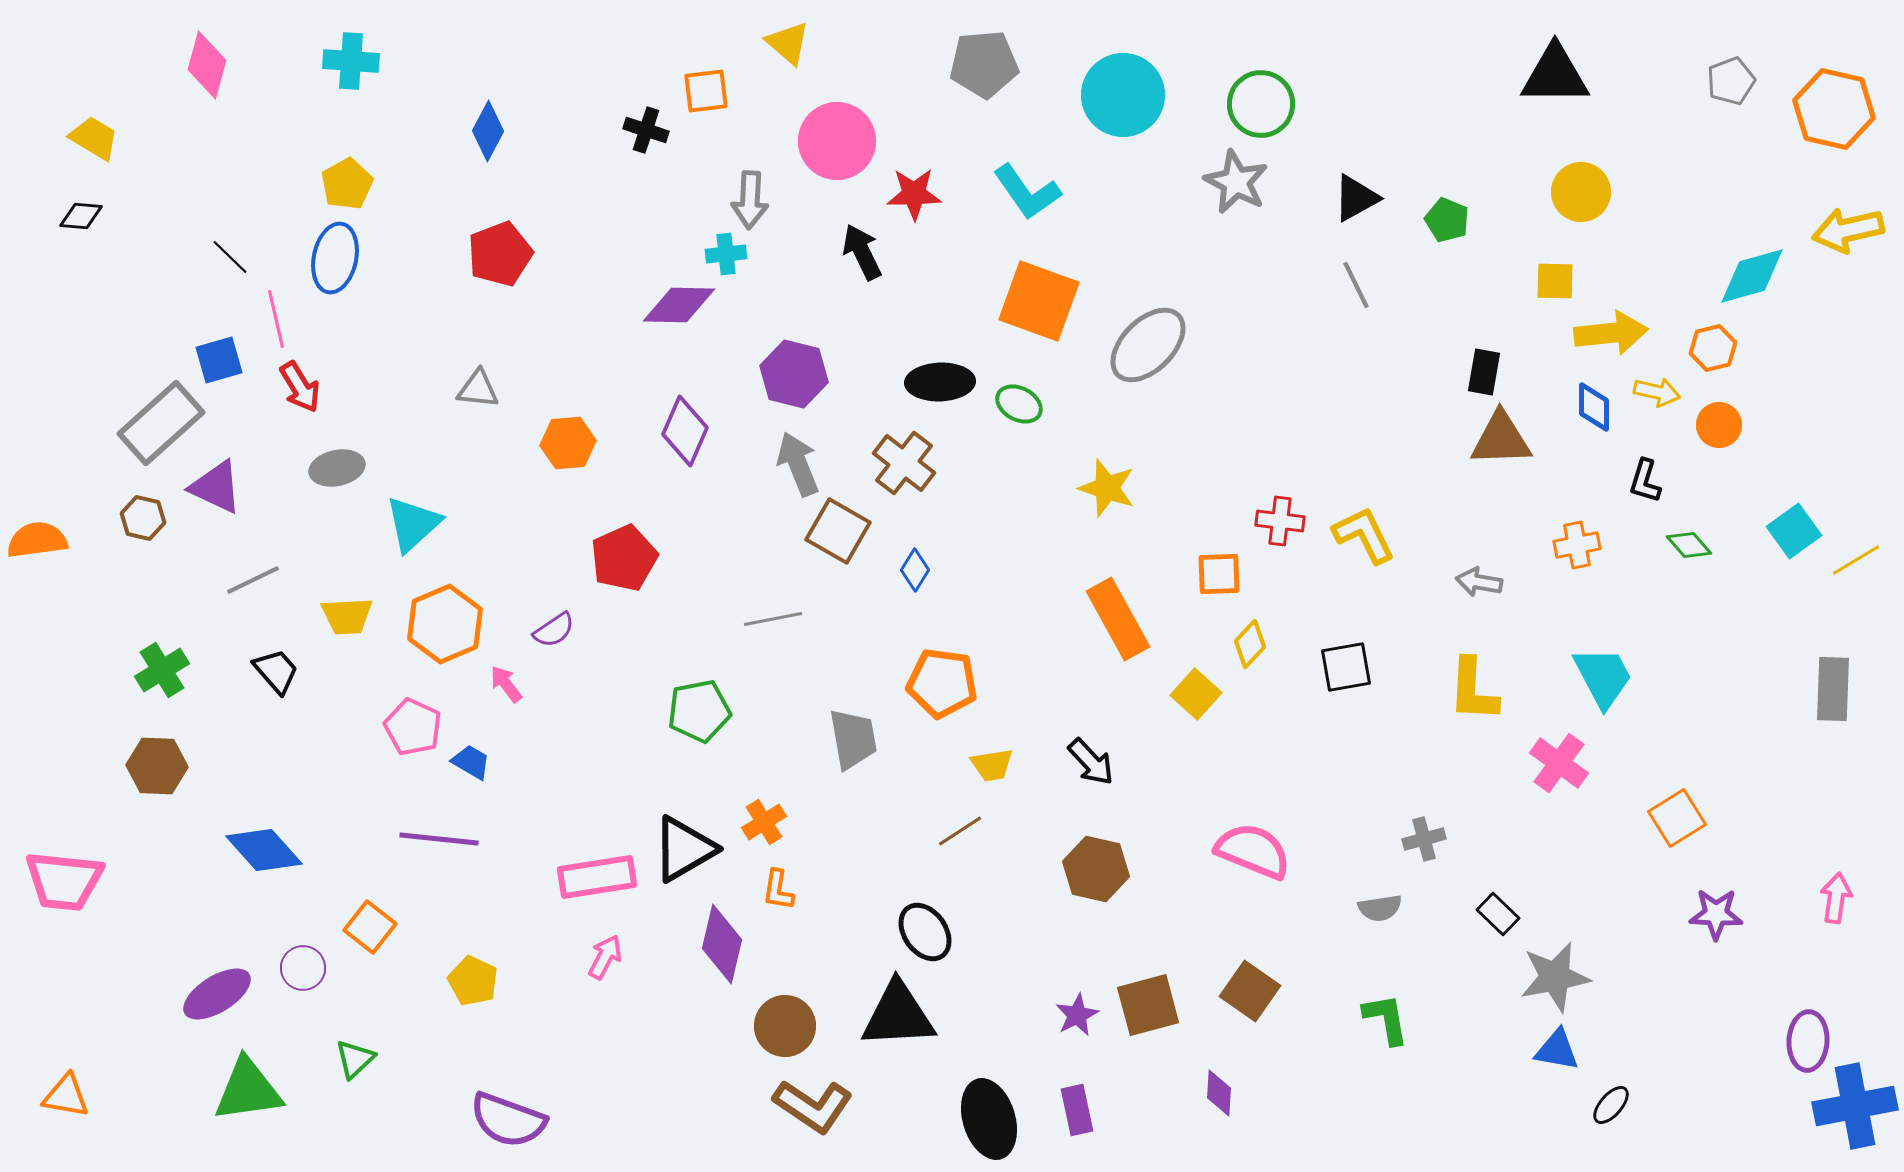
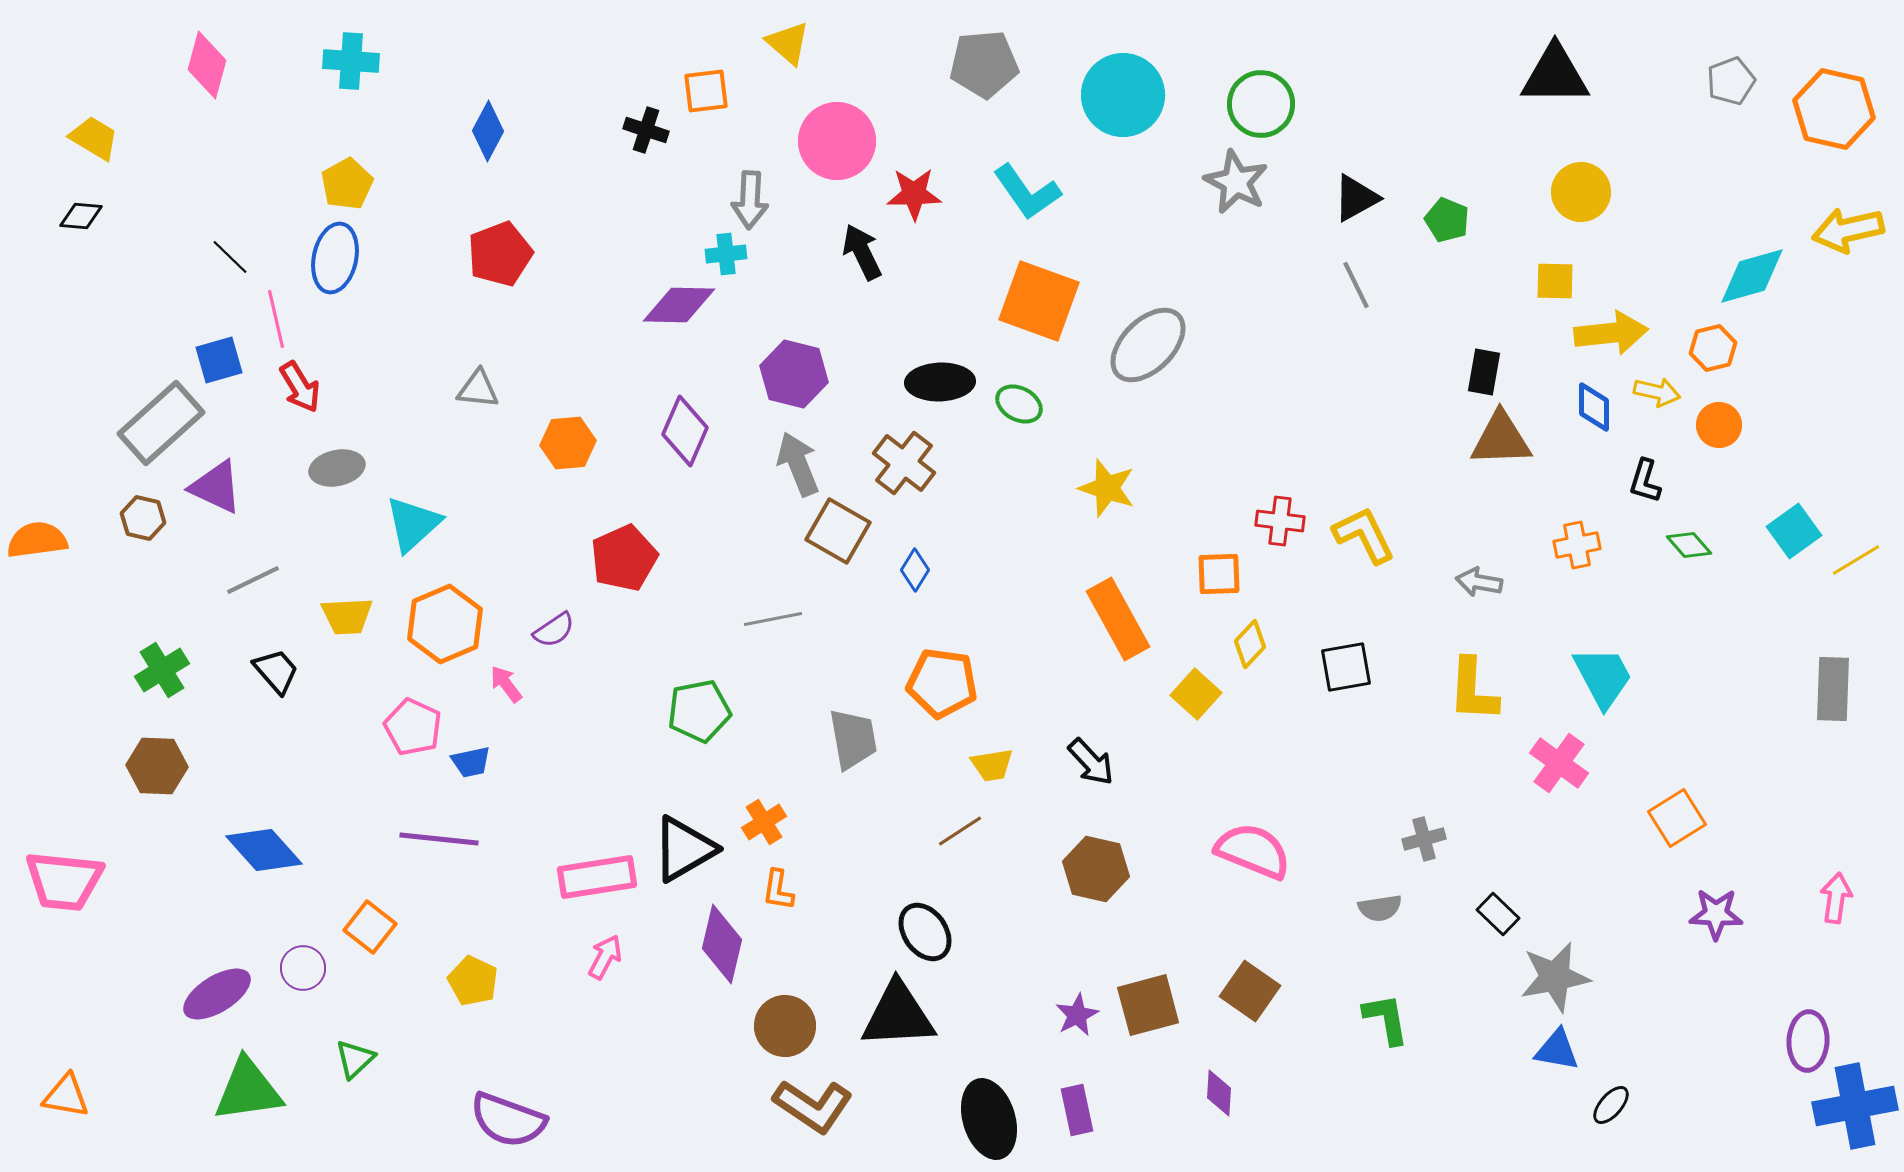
blue trapezoid at (471, 762): rotated 138 degrees clockwise
